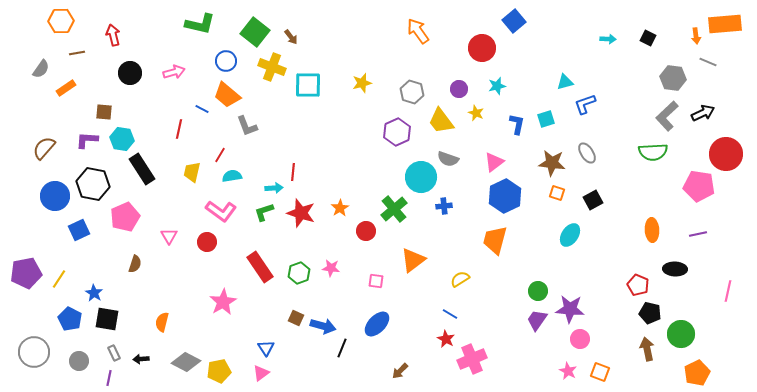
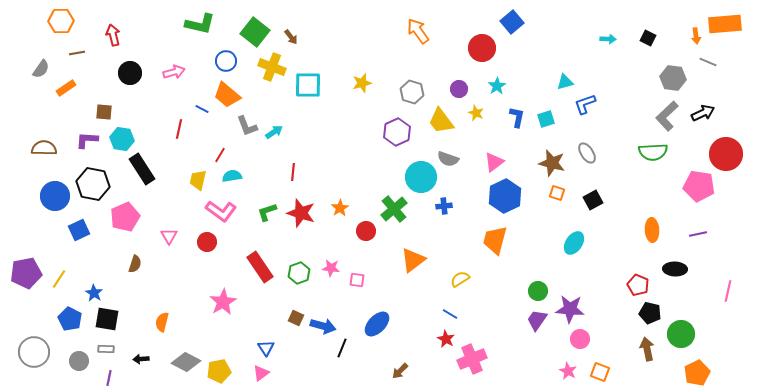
blue square at (514, 21): moved 2 px left, 1 px down
cyan star at (497, 86): rotated 18 degrees counterclockwise
blue L-shape at (517, 124): moved 7 px up
brown semicircle at (44, 148): rotated 50 degrees clockwise
brown star at (552, 163): rotated 8 degrees clockwise
yellow trapezoid at (192, 172): moved 6 px right, 8 px down
cyan arrow at (274, 188): moved 56 px up; rotated 30 degrees counterclockwise
green L-shape at (264, 212): moved 3 px right
cyan ellipse at (570, 235): moved 4 px right, 8 px down
pink square at (376, 281): moved 19 px left, 1 px up
gray rectangle at (114, 353): moved 8 px left, 4 px up; rotated 63 degrees counterclockwise
